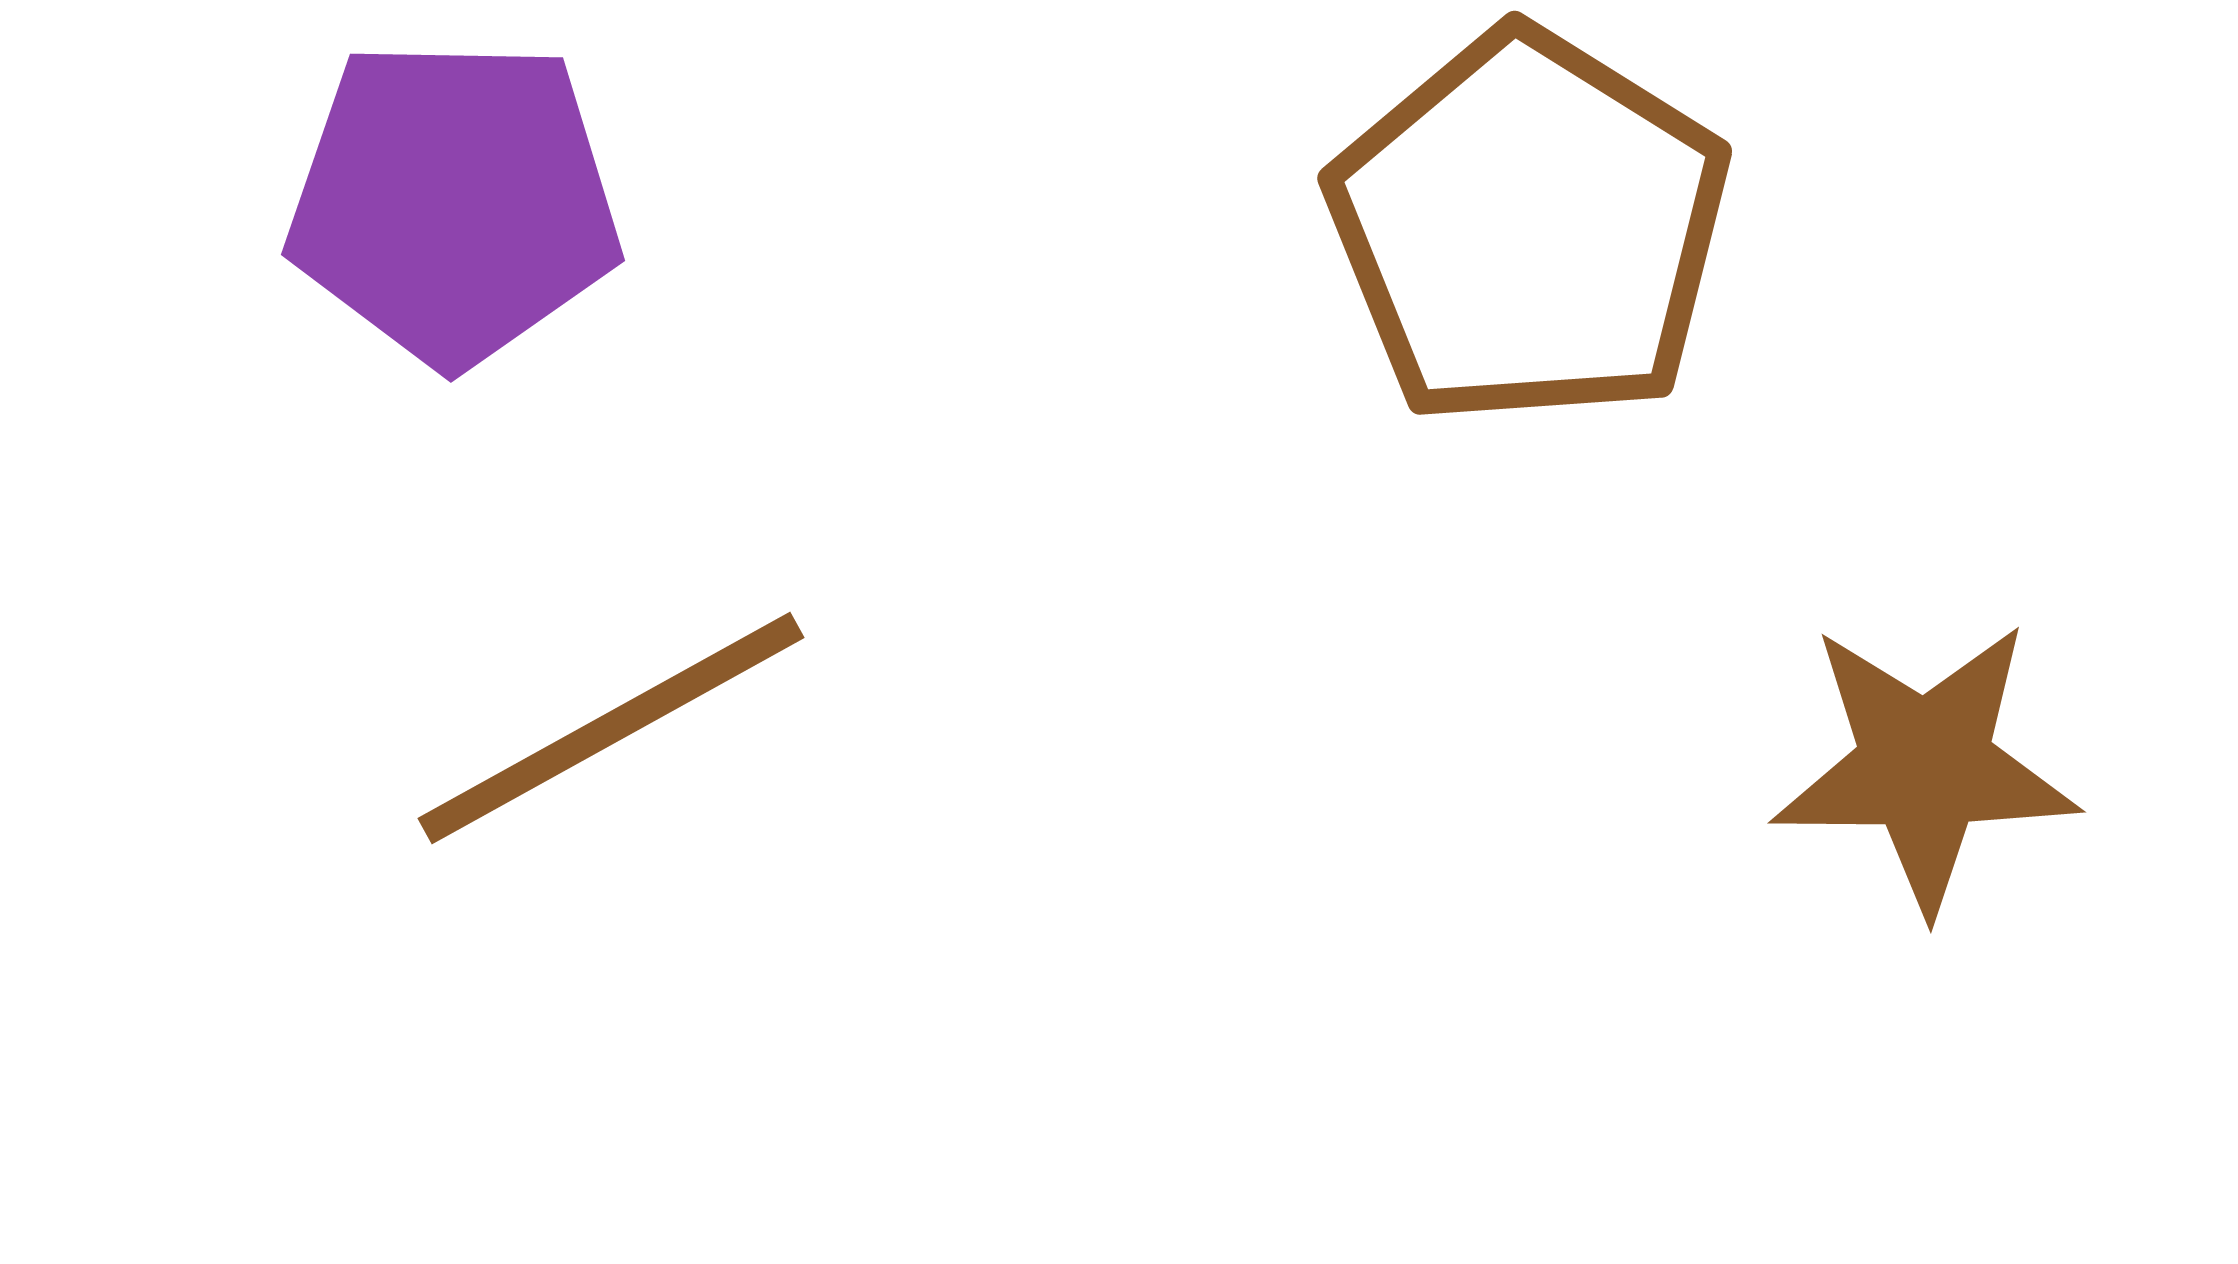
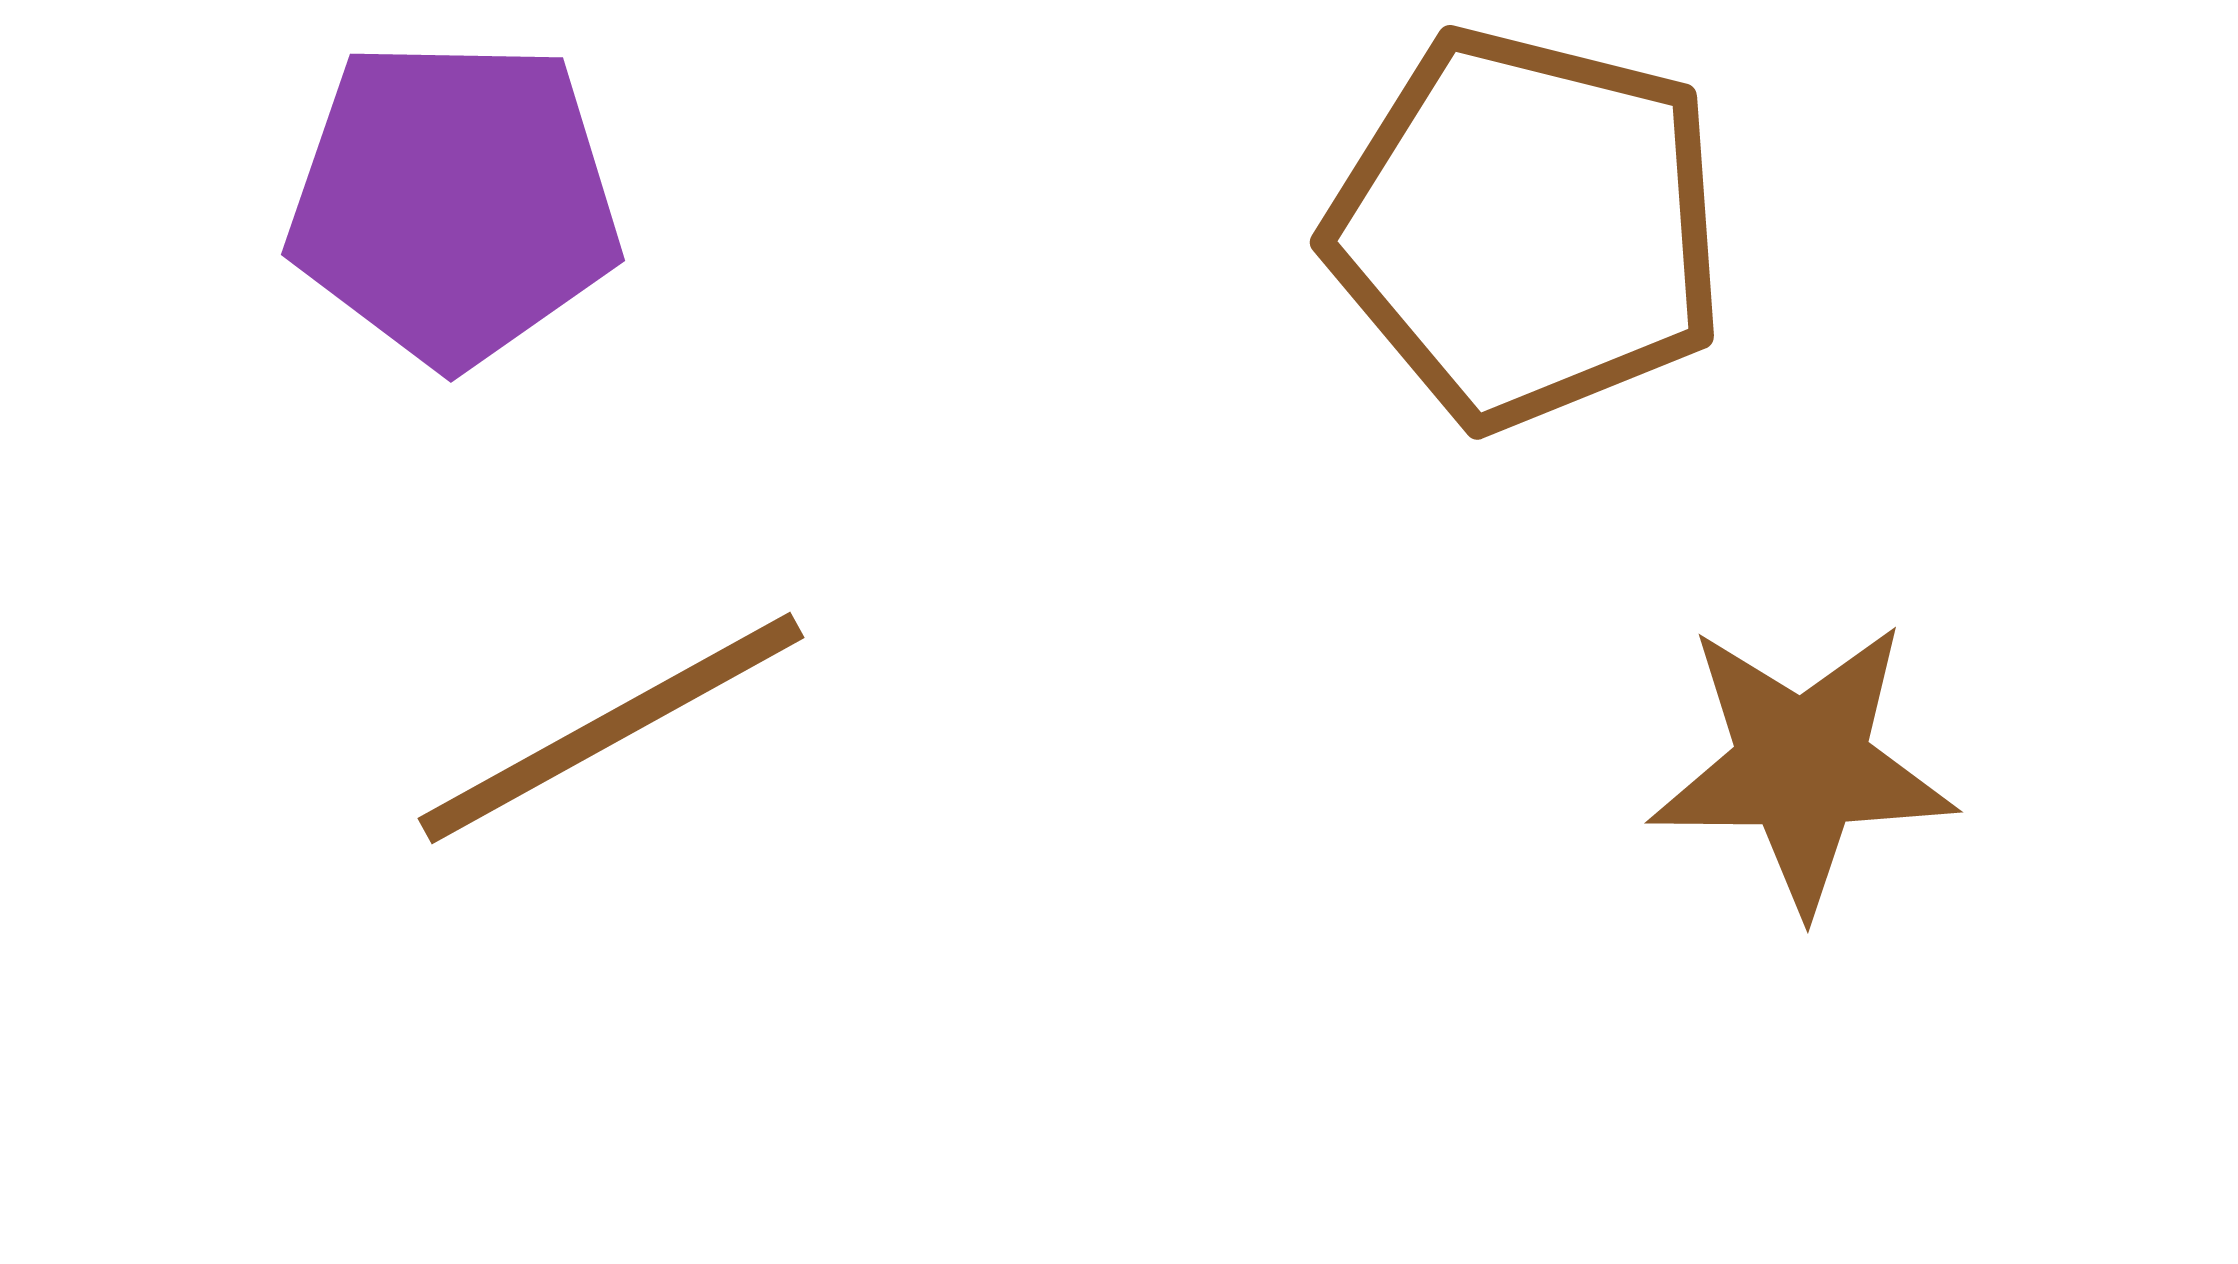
brown pentagon: moved 2 px left; rotated 18 degrees counterclockwise
brown star: moved 123 px left
